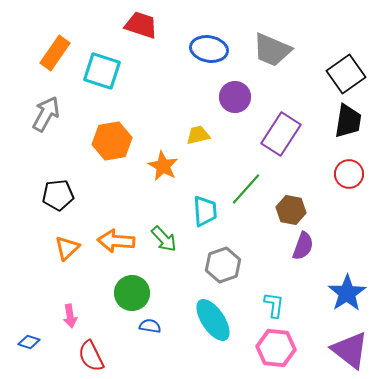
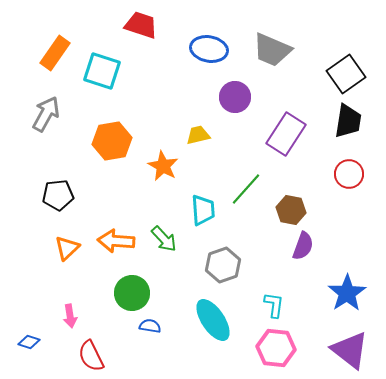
purple rectangle: moved 5 px right
cyan trapezoid: moved 2 px left, 1 px up
